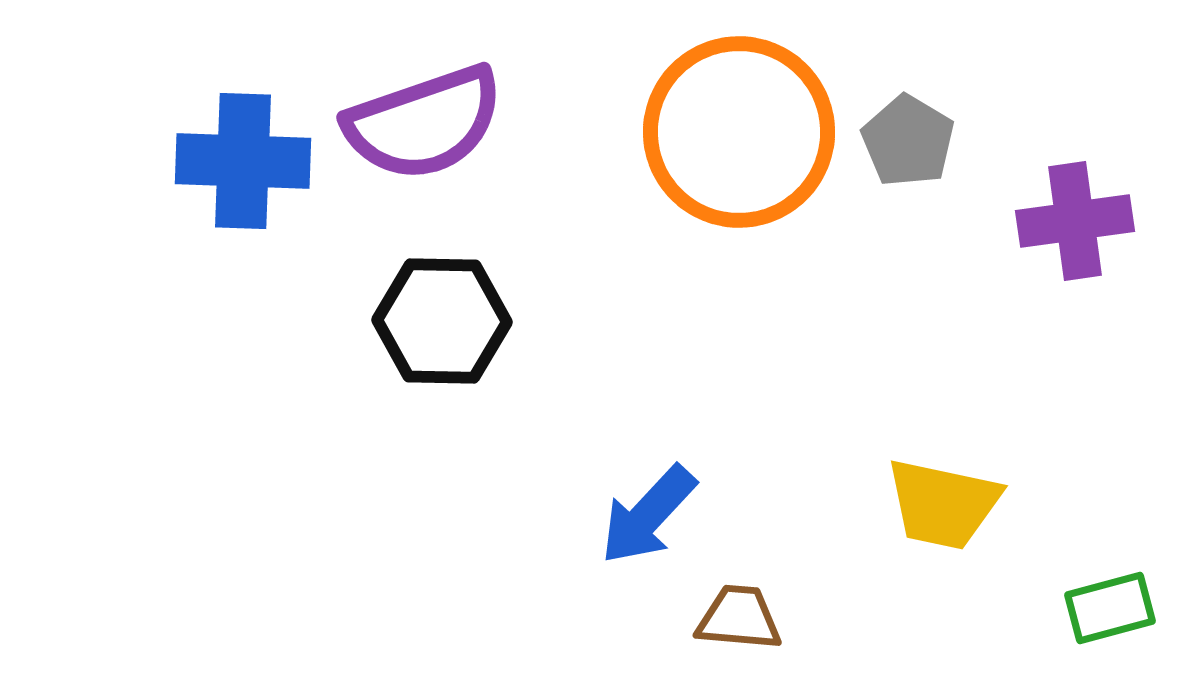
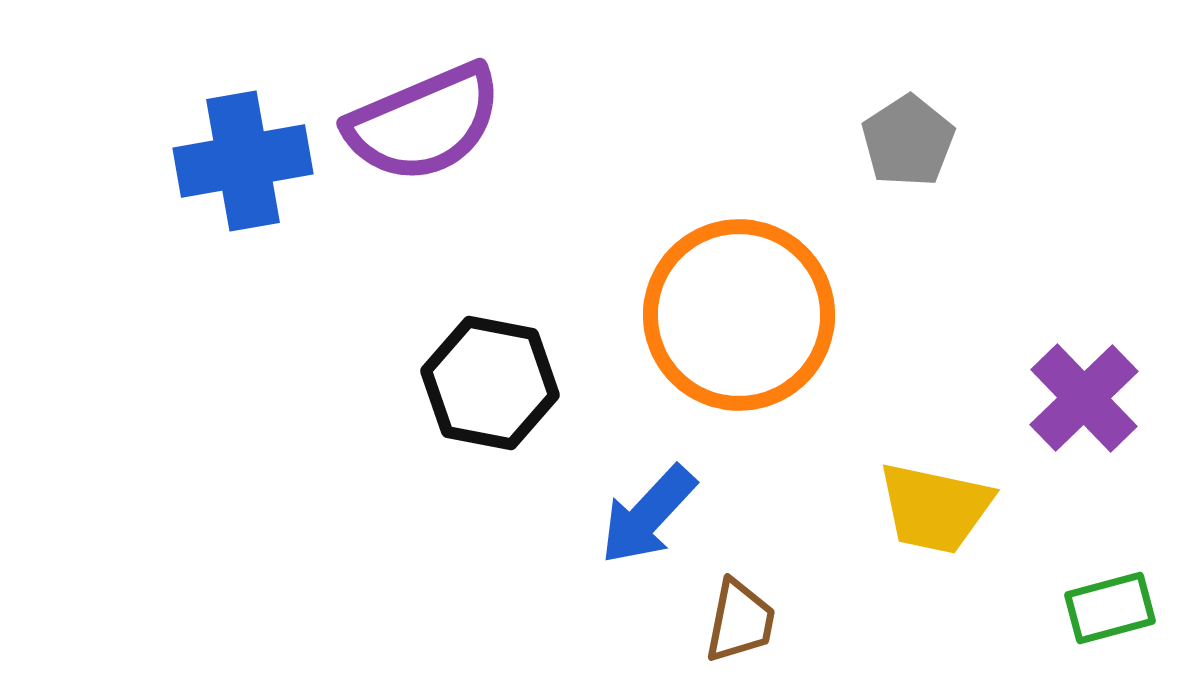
purple semicircle: rotated 4 degrees counterclockwise
orange circle: moved 183 px down
gray pentagon: rotated 8 degrees clockwise
blue cross: rotated 12 degrees counterclockwise
purple cross: moved 9 px right, 177 px down; rotated 36 degrees counterclockwise
black hexagon: moved 48 px right, 62 px down; rotated 10 degrees clockwise
yellow trapezoid: moved 8 px left, 4 px down
brown trapezoid: moved 1 px right, 3 px down; rotated 96 degrees clockwise
